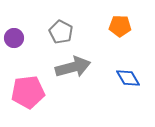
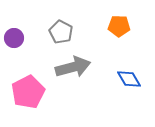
orange pentagon: moved 1 px left
blue diamond: moved 1 px right, 1 px down
pink pentagon: rotated 20 degrees counterclockwise
